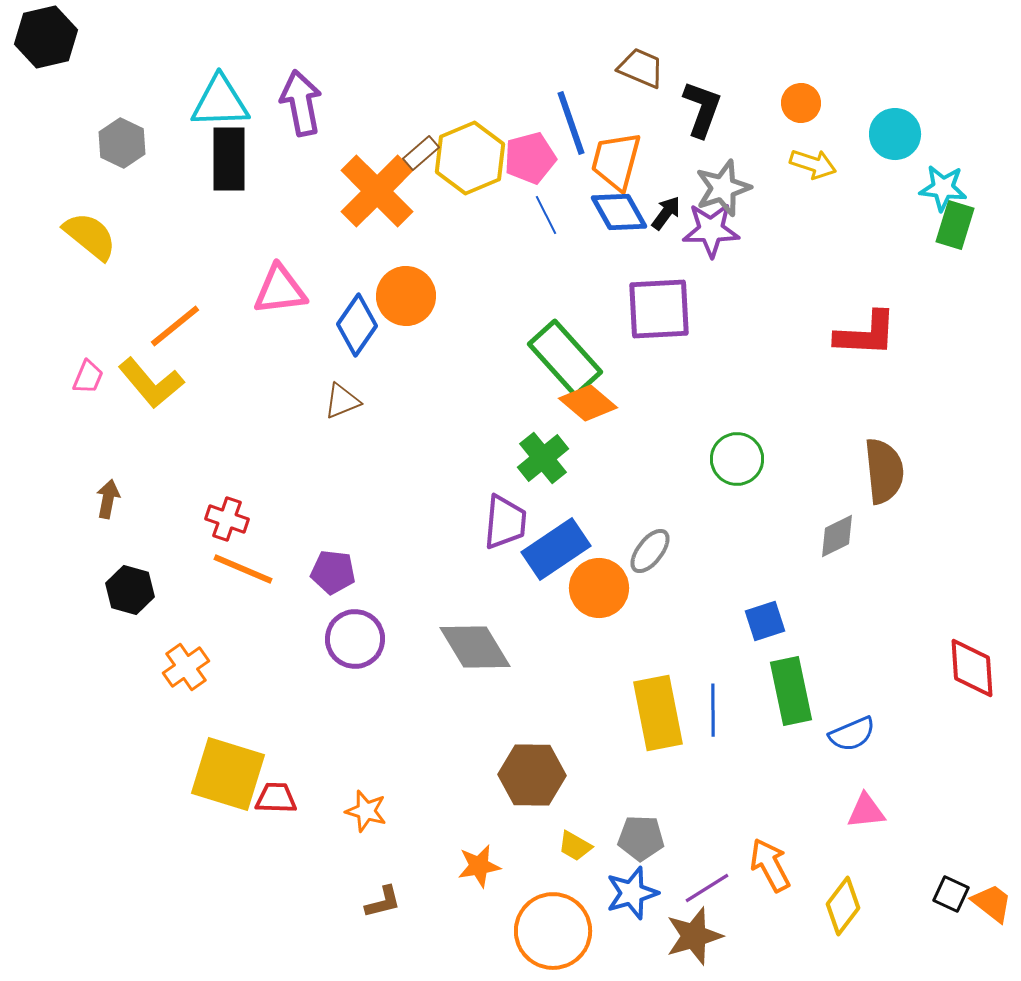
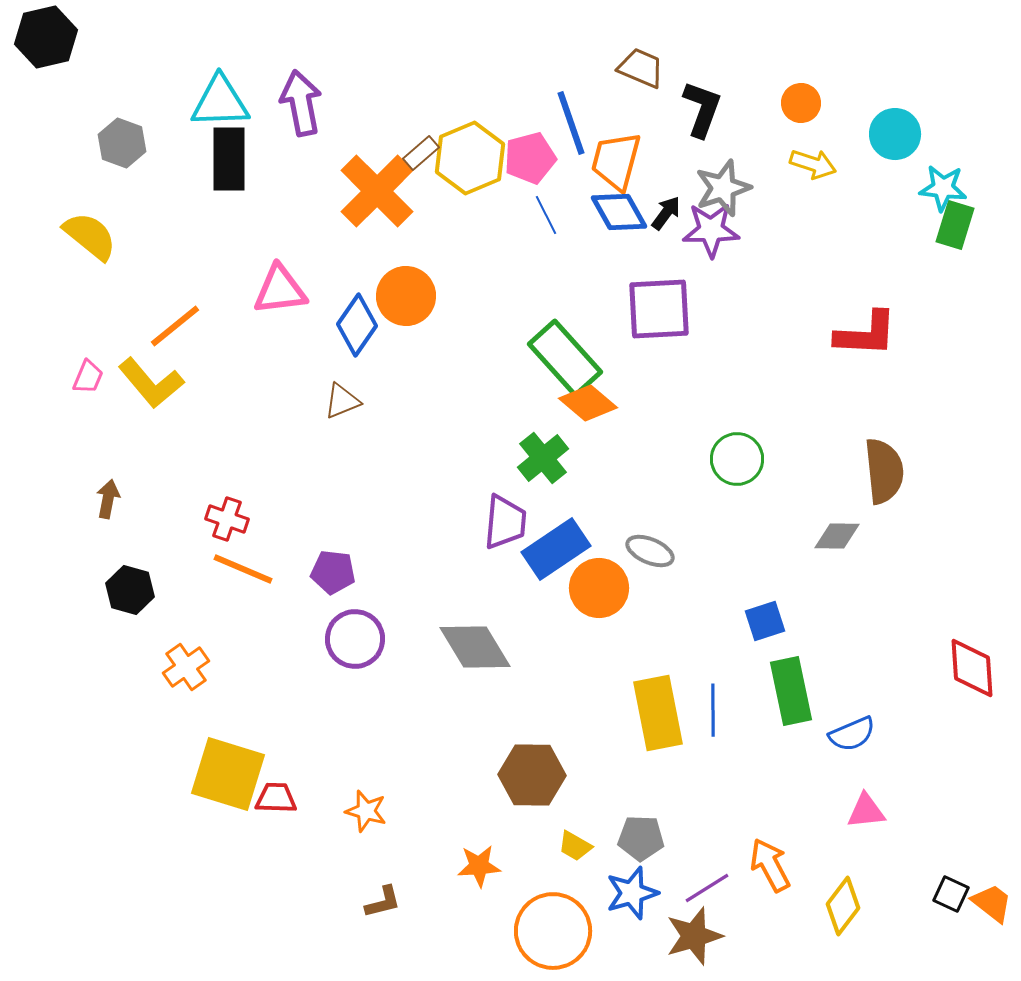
gray hexagon at (122, 143): rotated 6 degrees counterclockwise
gray diamond at (837, 536): rotated 27 degrees clockwise
gray ellipse at (650, 551): rotated 75 degrees clockwise
orange star at (479, 866): rotated 6 degrees clockwise
